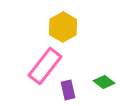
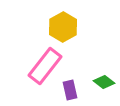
purple rectangle: moved 2 px right
